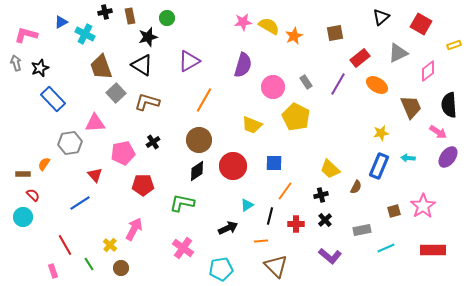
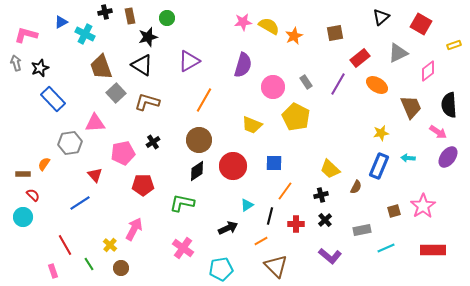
orange line at (261, 241): rotated 24 degrees counterclockwise
